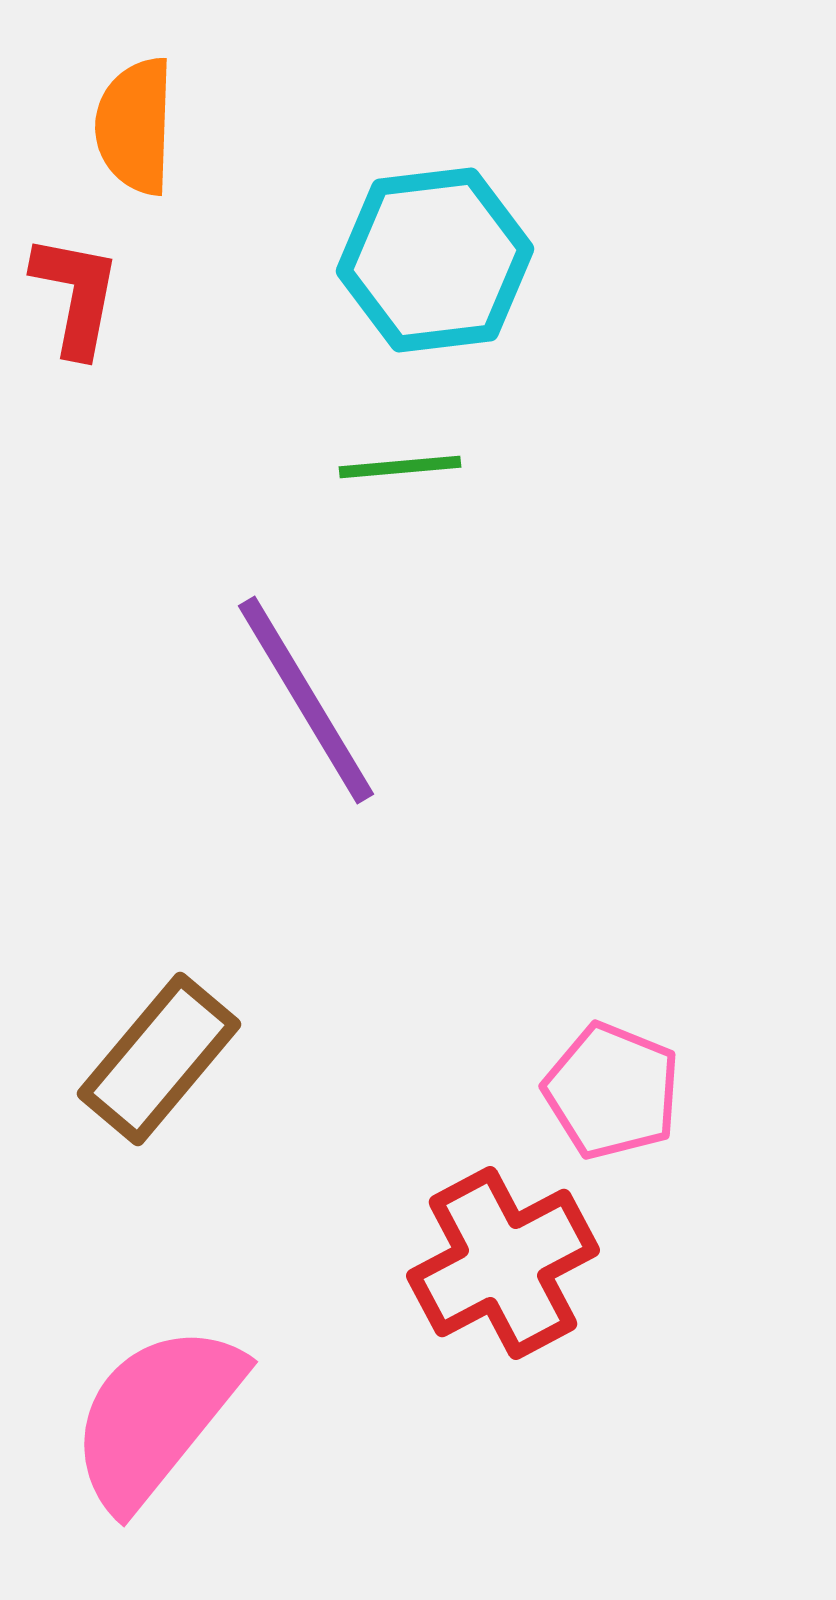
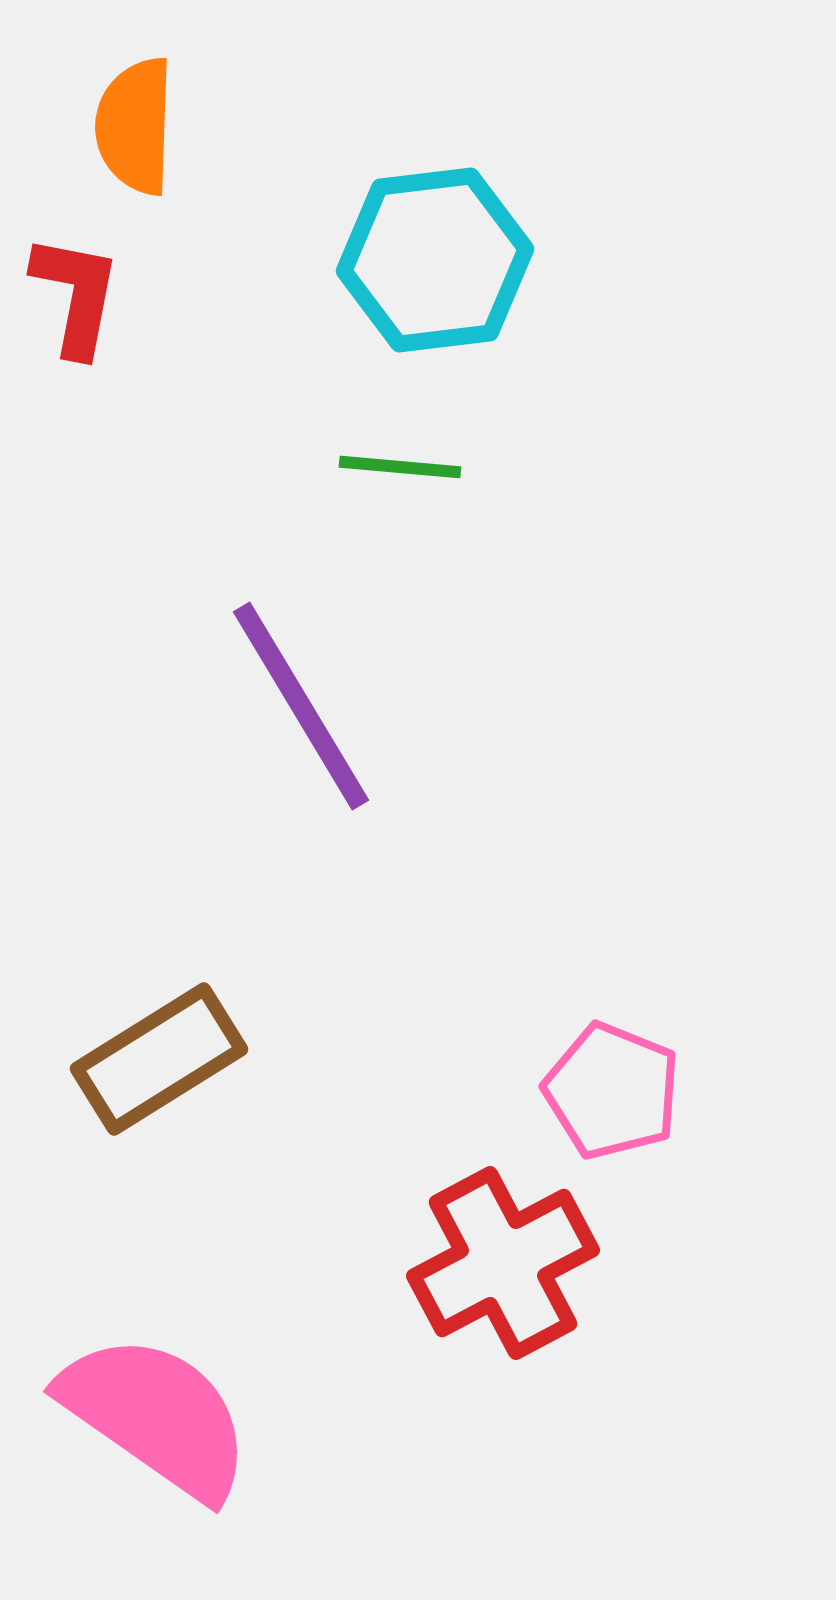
green line: rotated 10 degrees clockwise
purple line: moved 5 px left, 6 px down
brown rectangle: rotated 18 degrees clockwise
pink semicircle: rotated 86 degrees clockwise
